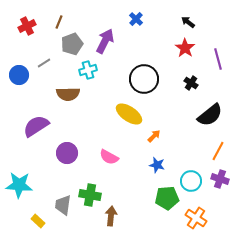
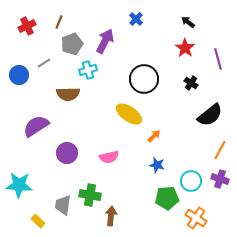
orange line: moved 2 px right, 1 px up
pink semicircle: rotated 42 degrees counterclockwise
